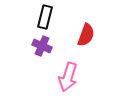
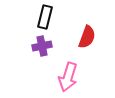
red semicircle: moved 1 px right, 2 px down
purple cross: rotated 36 degrees counterclockwise
